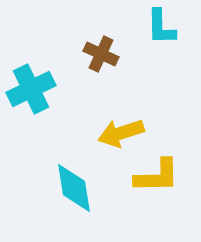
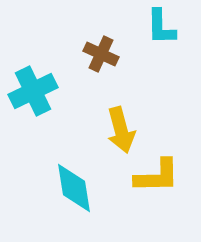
cyan cross: moved 2 px right, 2 px down
yellow arrow: moved 3 px up; rotated 87 degrees counterclockwise
